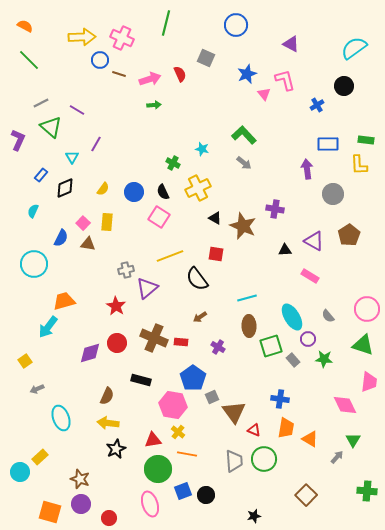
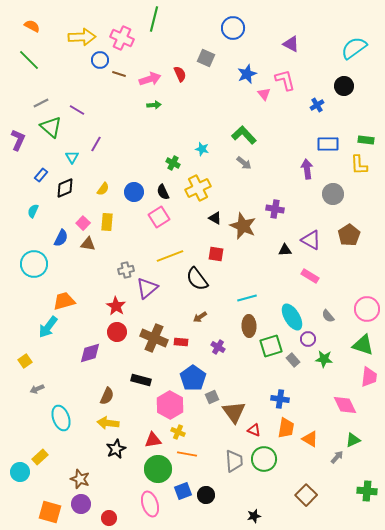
green line at (166, 23): moved 12 px left, 4 px up
blue circle at (236, 25): moved 3 px left, 3 px down
orange semicircle at (25, 26): moved 7 px right
pink square at (159, 217): rotated 25 degrees clockwise
purple triangle at (314, 241): moved 3 px left, 1 px up
red circle at (117, 343): moved 11 px up
pink trapezoid at (369, 382): moved 5 px up
pink hexagon at (173, 405): moved 3 px left; rotated 20 degrees clockwise
yellow cross at (178, 432): rotated 16 degrees counterclockwise
green triangle at (353, 440): rotated 35 degrees clockwise
